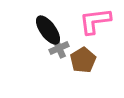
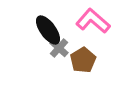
pink L-shape: moved 2 px left; rotated 48 degrees clockwise
gray cross: rotated 24 degrees counterclockwise
